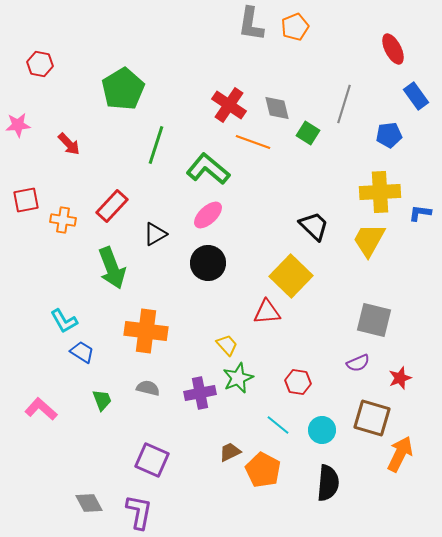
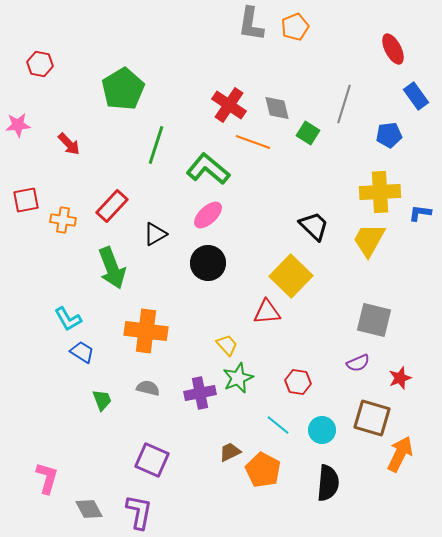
cyan L-shape at (64, 321): moved 4 px right, 2 px up
pink L-shape at (41, 409): moved 6 px right, 69 px down; rotated 64 degrees clockwise
gray diamond at (89, 503): moved 6 px down
